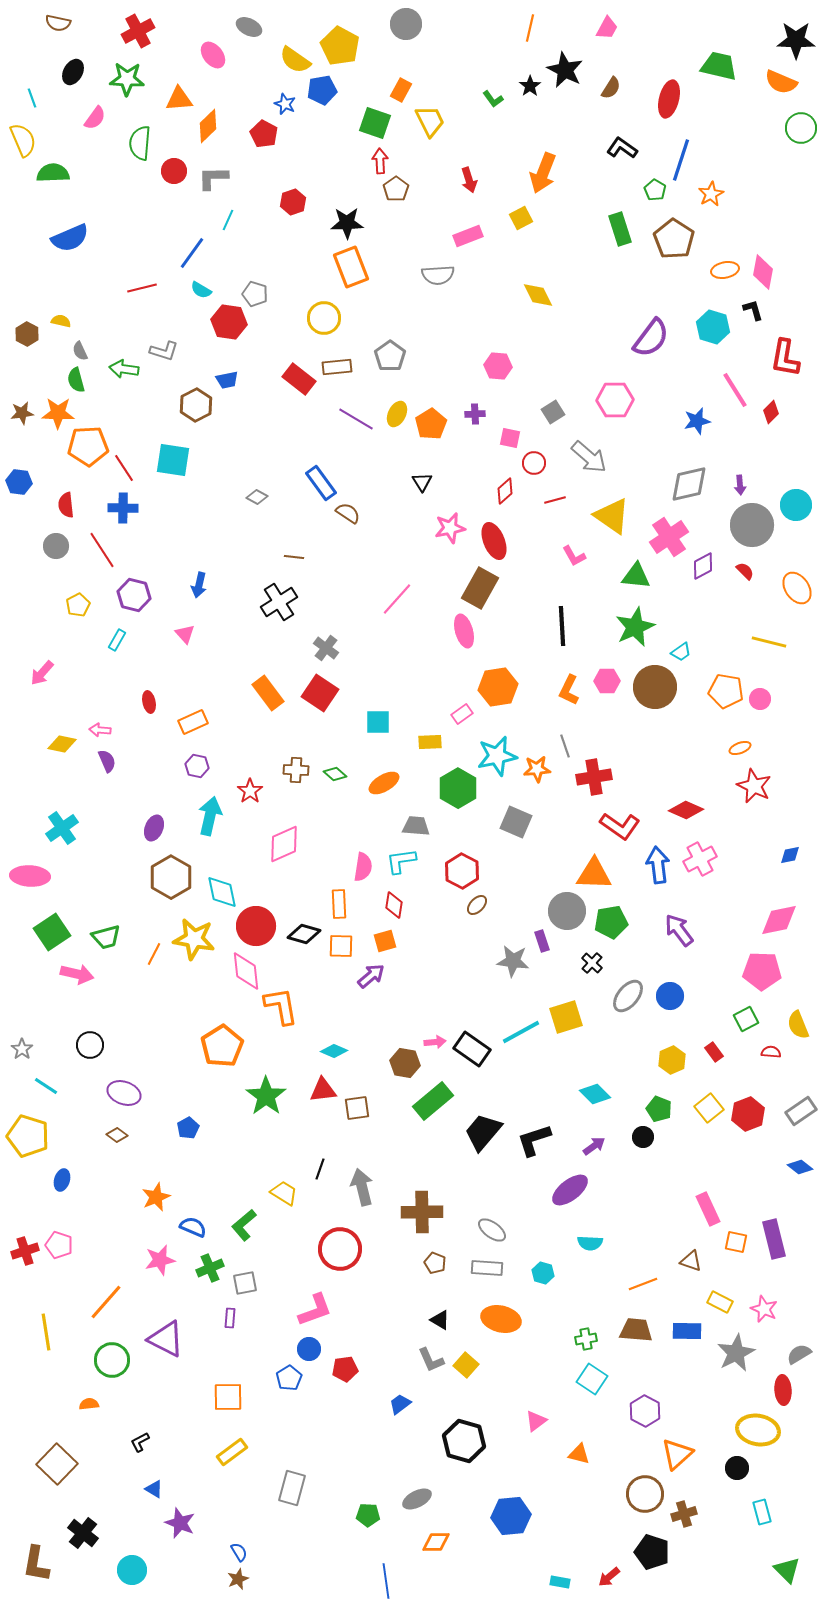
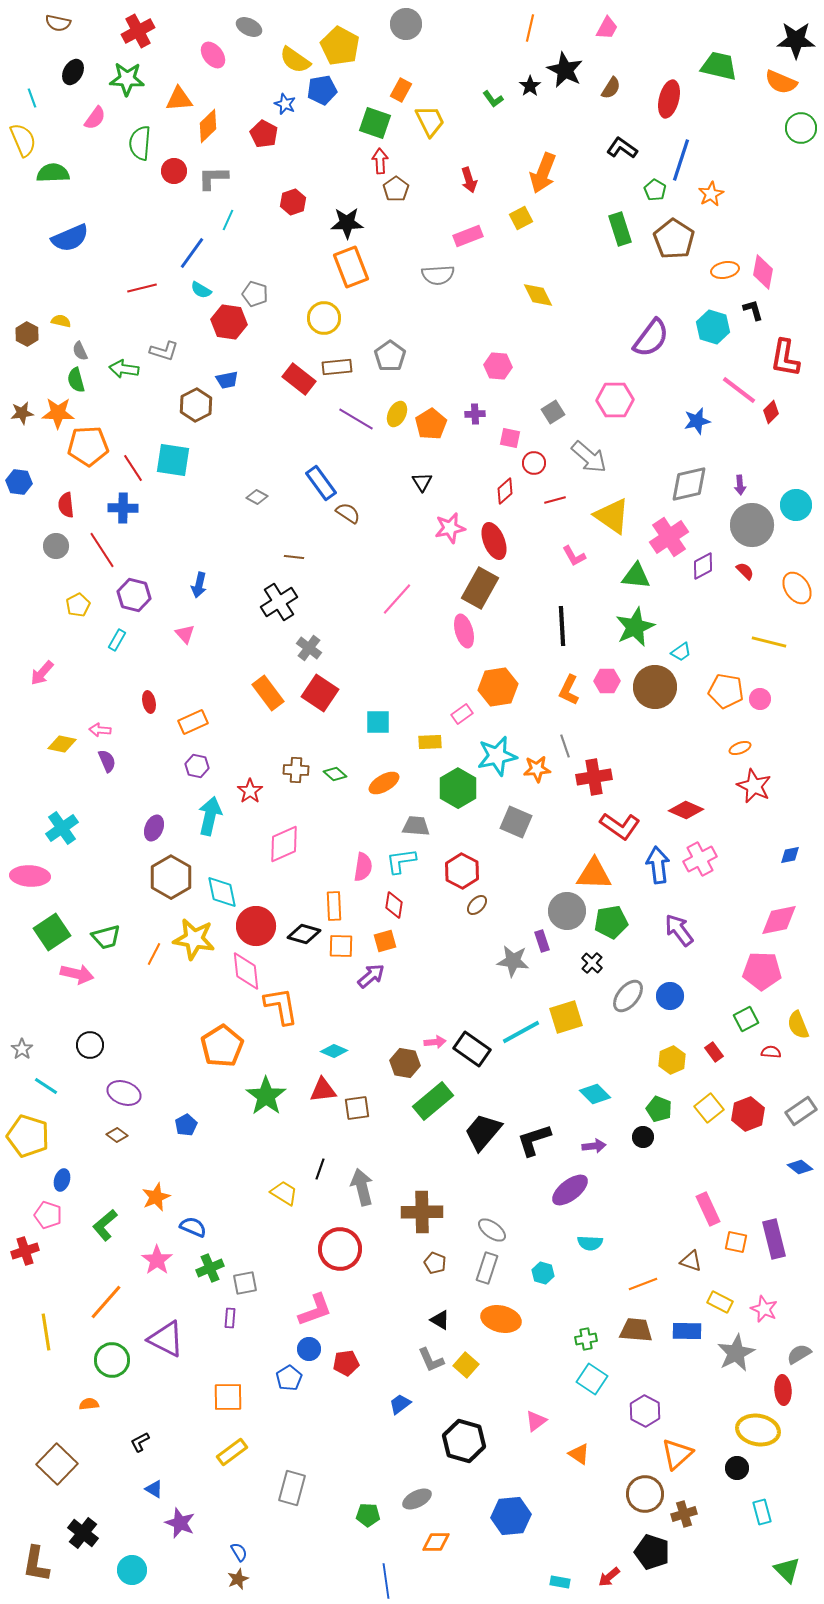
pink line at (735, 390): moved 4 px right; rotated 21 degrees counterclockwise
red line at (124, 468): moved 9 px right
gray cross at (326, 648): moved 17 px left
orange rectangle at (339, 904): moved 5 px left, 2 px down
blue pentagon at (188, 1128): moved 2 px left, 3 px up
purple arrow at (594, 1146): rotated 30 degrees clockwise
green L-shape at (244, 1225): moved 139 px left
pink pentagon at (59, 1245): moved 11 px left, 30 px up
pink star at (160, 1260): moved 3 px left; rotated 24 degrees counterclockwise
gray rectangle at (487, 1268): rotated 76 degrees counterclockwise
red pentagon at (345, 1369): moved 1 px right, 6 px up
orange triangle at (579, 1454): rotated 20 degrees clockwise
